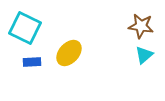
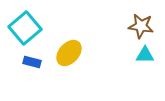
cyan square: rotated 24 degrees clockwise
cyan triangle: moved 1 px right; rotated 42 degrees clockwise
blue rectangle: rotated 18 degrees clockwise
